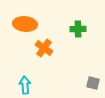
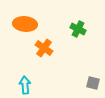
green cross: rotated 28 degrees clockwise
